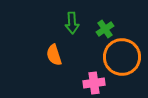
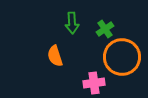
orange semicircle: moved 1 px right, 1 px down
